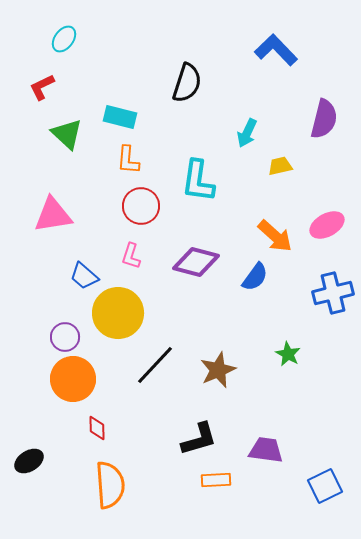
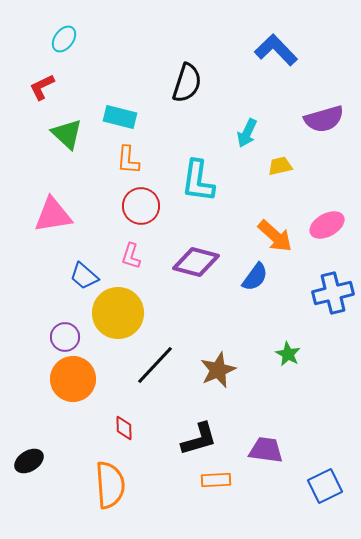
purple semicircle: rotated 60 degrees clockwise
red diamond: moved 27 px right
